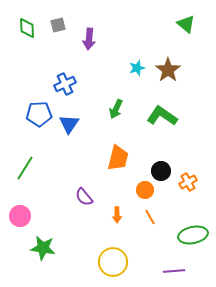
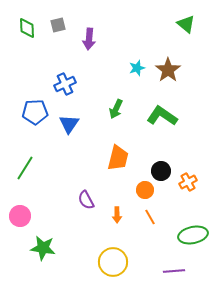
blue pentagon: moved 4 px left, 2 px up
purple semicircle: moved 2 px right, 3 px down; rotated 12 degrees clockwise
